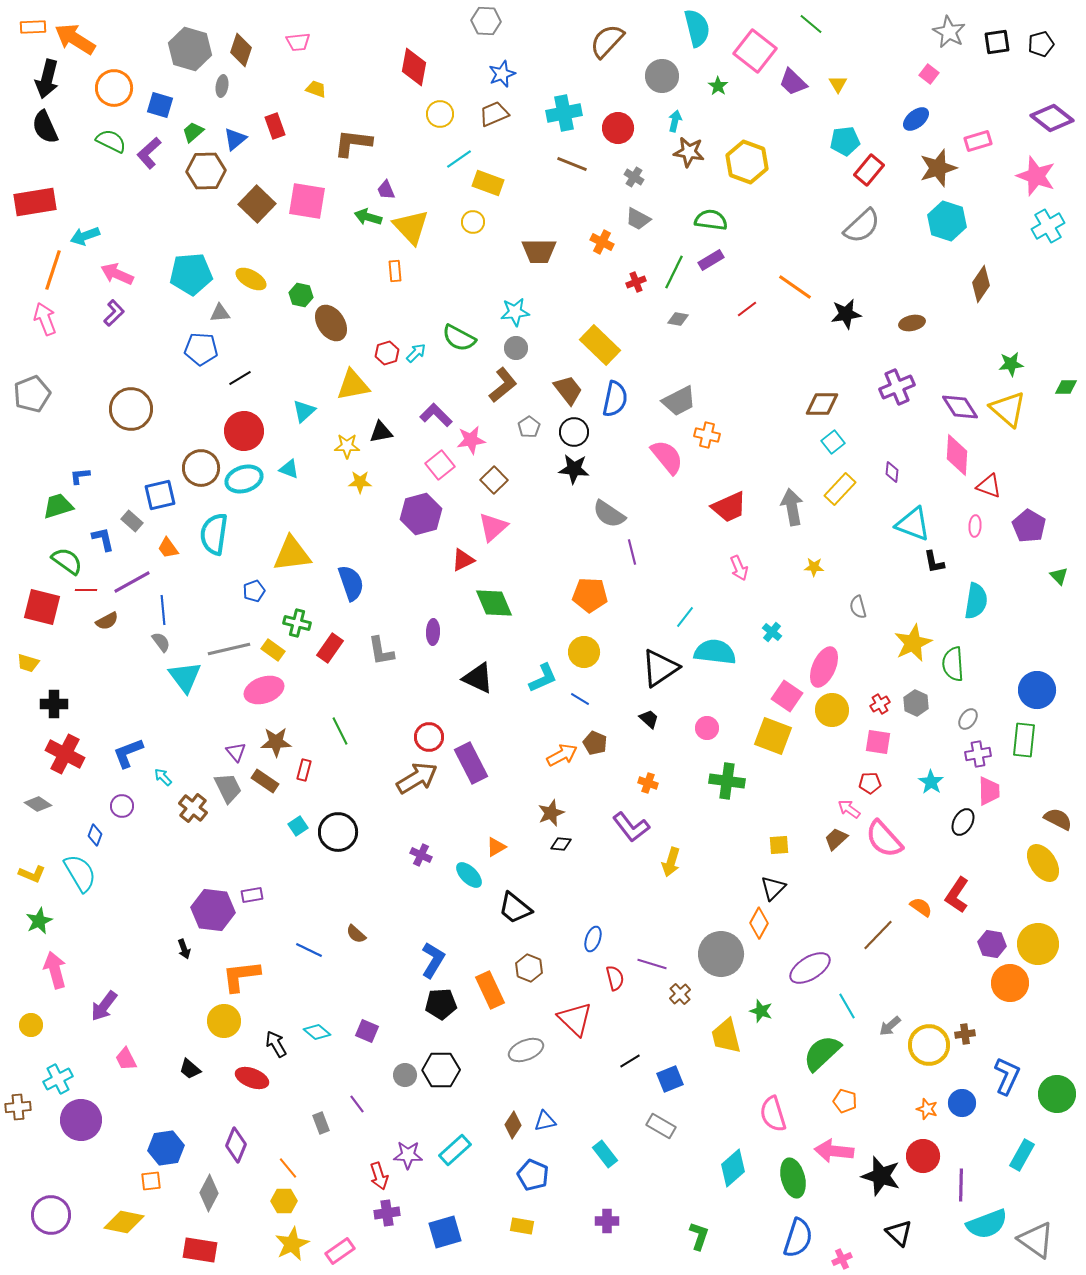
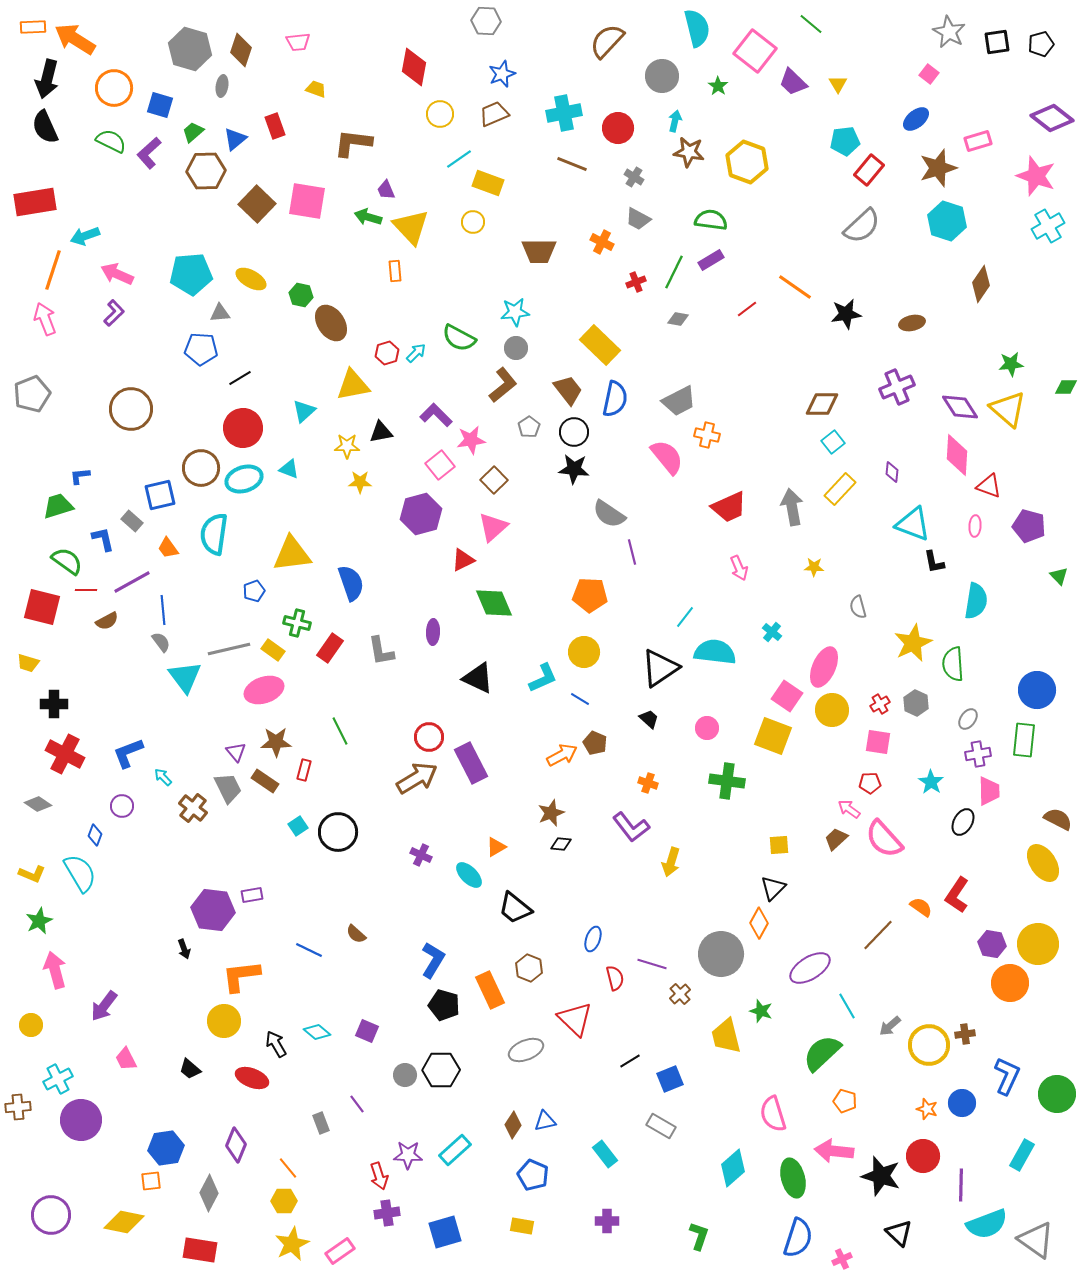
red circle at (244, 431): moved 1 px left, 3 px up
purple pentagon at (1029, 526): rotated 16 degrees counterclockwise
black pentagon at (441, 1004): moved 3 px right, 1 px down; rotated 20 degrees clockwise
